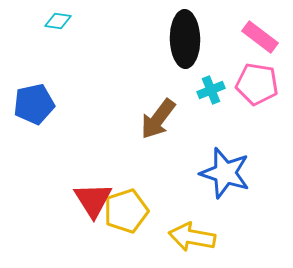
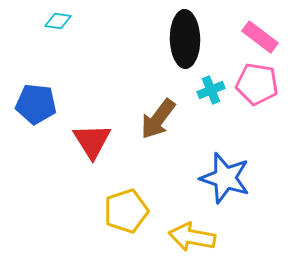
blue pentagon: moved 2 px right; rotated 18 degrees clockwise
blue star: moved 5 px down
red triangle: moved 1 px left, 59 px up
